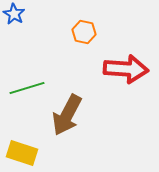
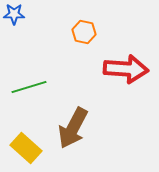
blue star: rotated 30 degrees counterclockwise
green line: moved 2 px right, 1 px up
brown arrow: moved 6 px right, 13 px down
yellow rectangle: moved 4 px right, 5 px up; rotated 24 degrees clockwise
